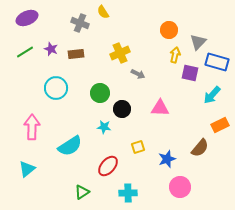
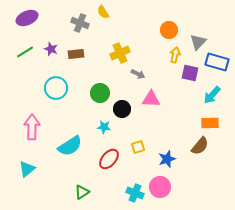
pink triangle: moved 9 px left, 9 px up
orange rectangle: moved 10 px left, 2 px up; rotated 24 degrees clockwise
brown semicircle: moved 2 px up
red ellipse: moved 1 px right, 7 px up
pink circle: moved 20 px left
cyan cross: moved 7 px right; rotated 24 degrees clockwise
